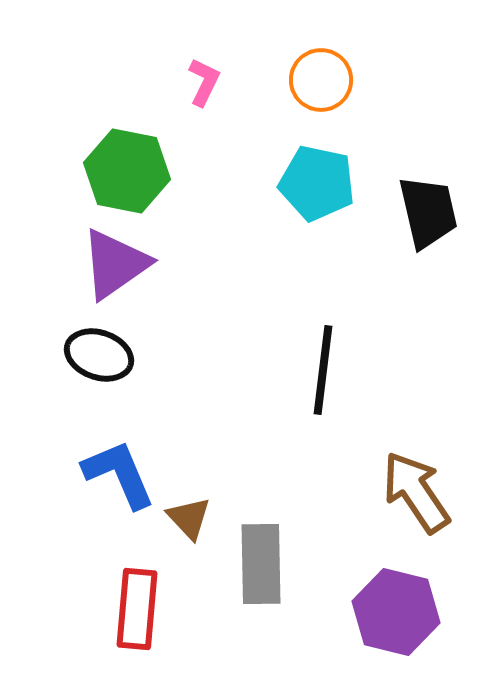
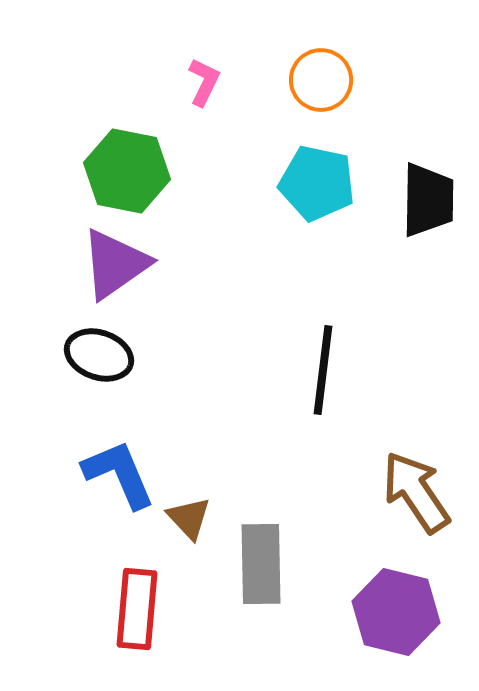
black trapezoid: moved 12 px up; rotated 14 degrees clockwise
